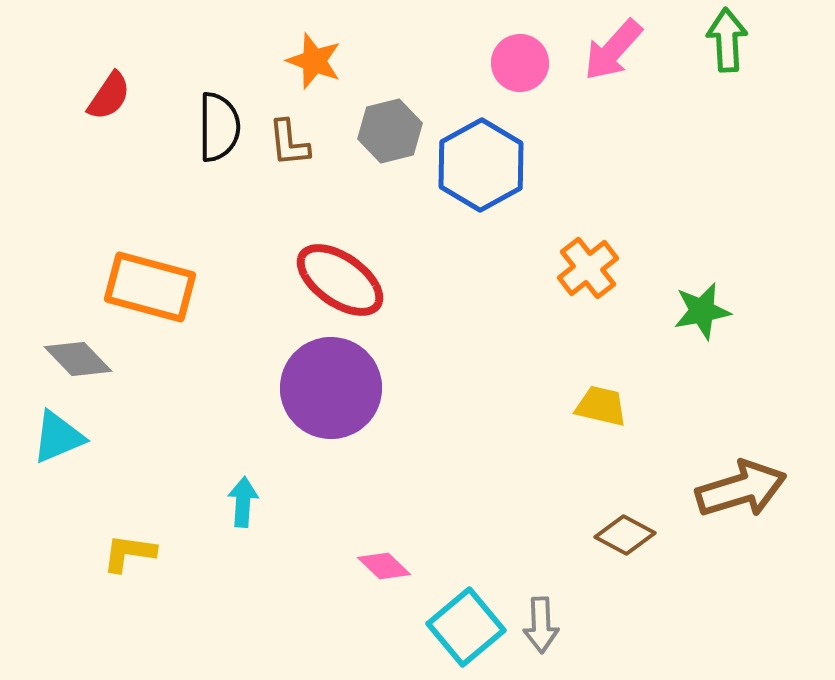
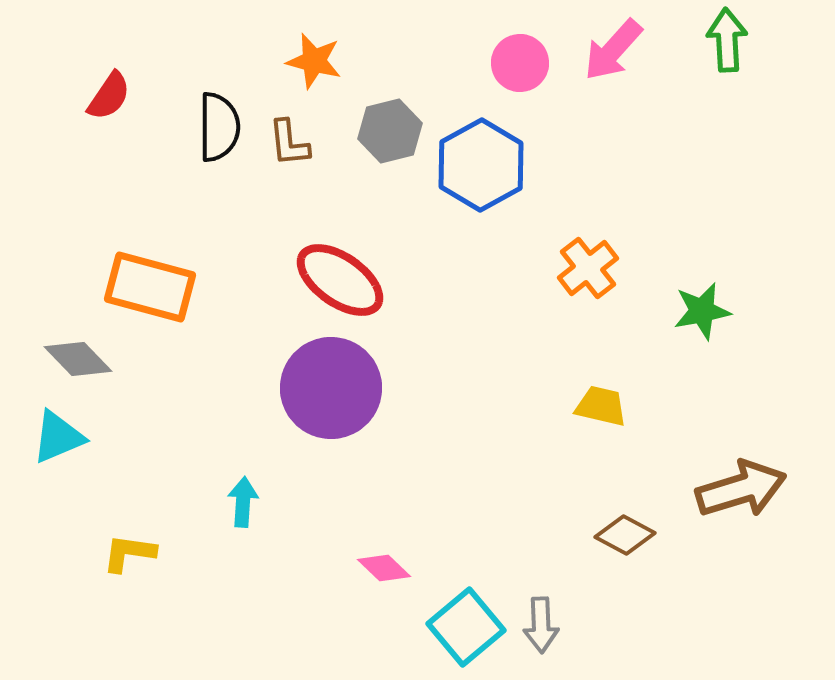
orange star: rotated 6 degrees counterclockwise
pink diamond: moved 2 px down
